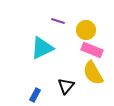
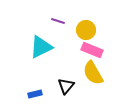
cyan triangle: moved 1 px left, 1 px up
blue rectangle: moved 1 px up; rotated 48 degrees clockwise
